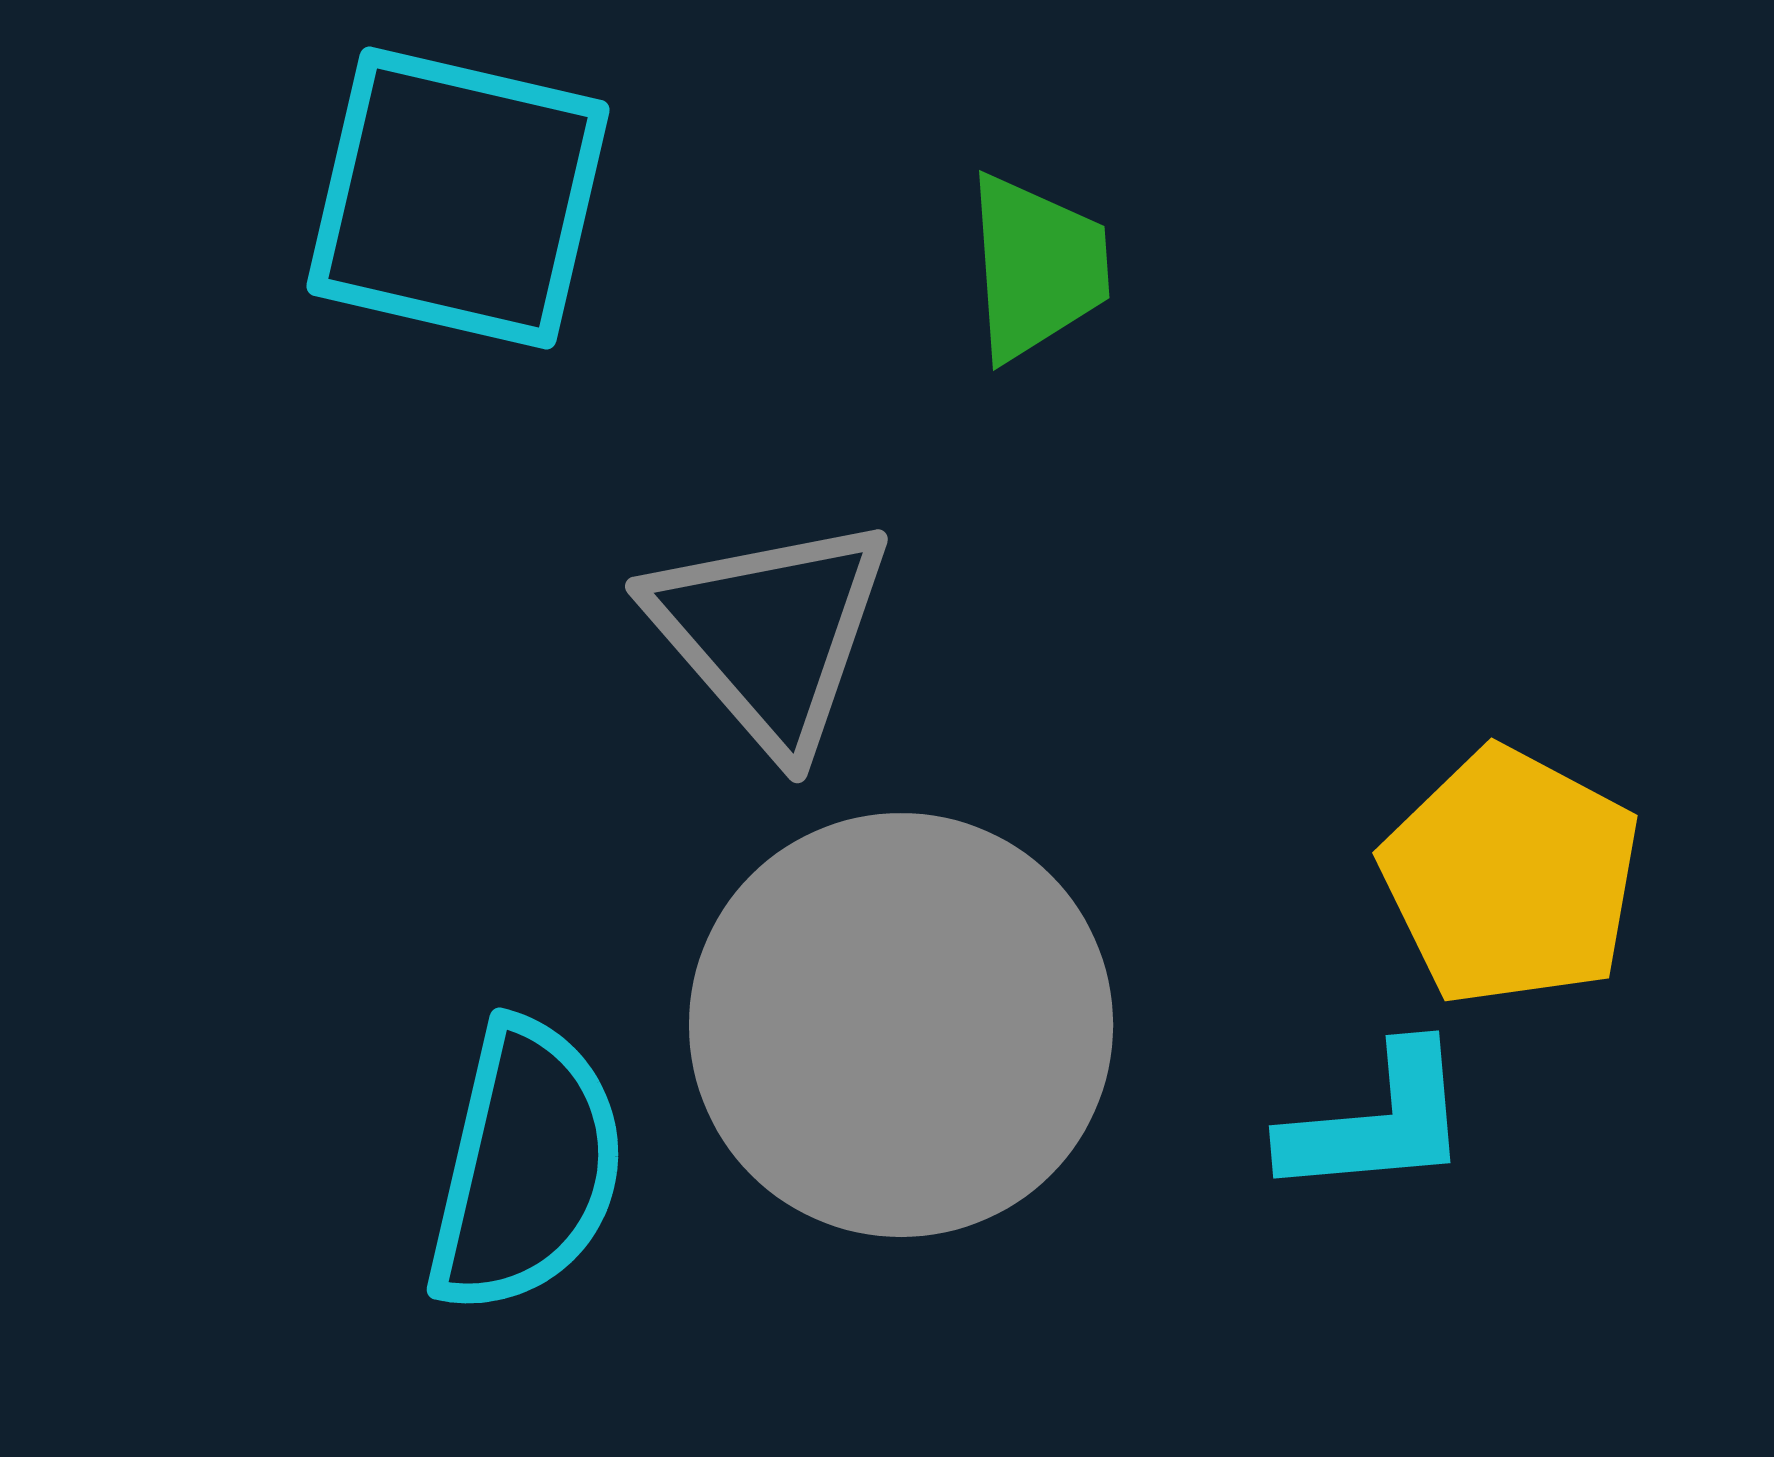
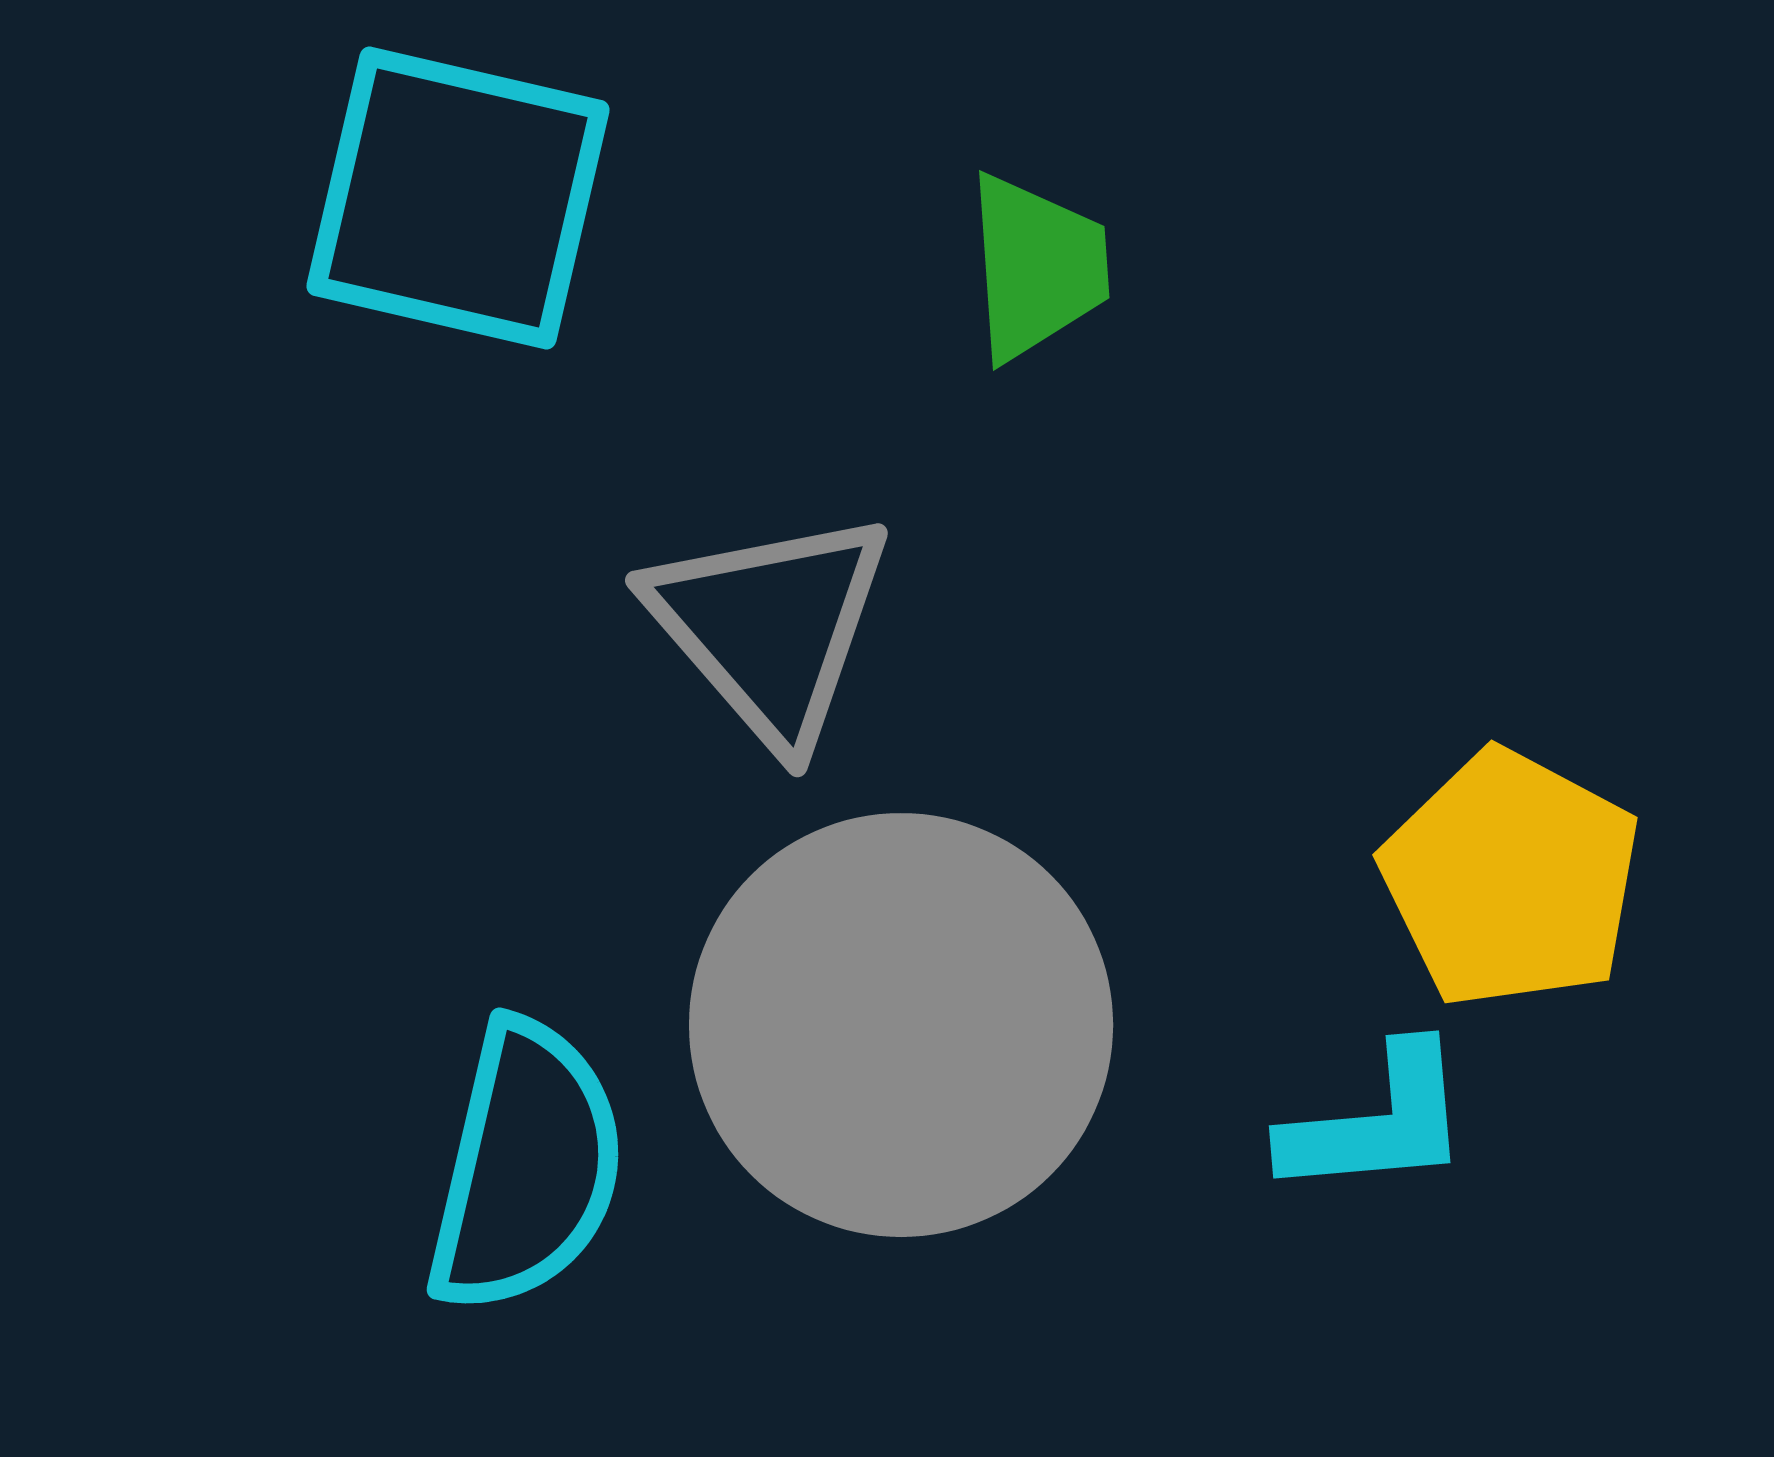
gray triangle: moved 6 px up
yellow pentagon: moved 2 px down
